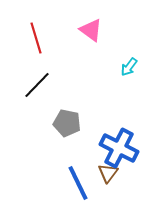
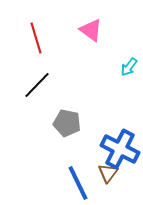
blue cross: moved 1 px right, 1 px down
